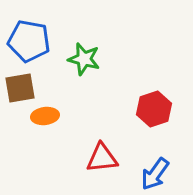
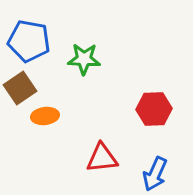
green star: rotated 12 degrees counterclockwise
brown square: rotated 24 degrees counterclockwise
red hexagon: rotated 16 degrees clockwise
blue arrow: rotated 12 degrees counterclockwise
